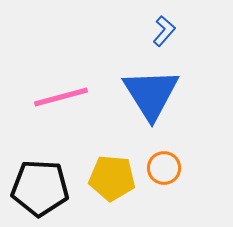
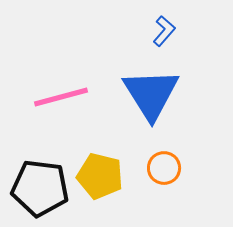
yellow pentagon: moved 12 px left, 2 px up; rotated 9 degrees clockwise
black pentagon: rotated 4 degrees clockwise
